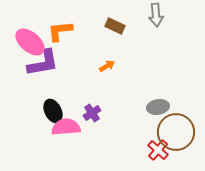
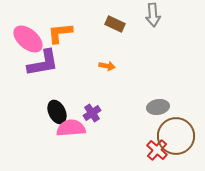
gray arrow: moved 3 px left
brown rectangle: moved 2 px up
orange L-shape: moved 2 px down
pink ellipse: moved 2 px left, 3 px up
orange arrow: rotated 42 degrees clockwise
black ellipse: moved 4 px right, 1 px down
pink semicircle: moved 5 px right, 1 px down
brown circle: moved 4 px down
red cross: moved 1 px left
